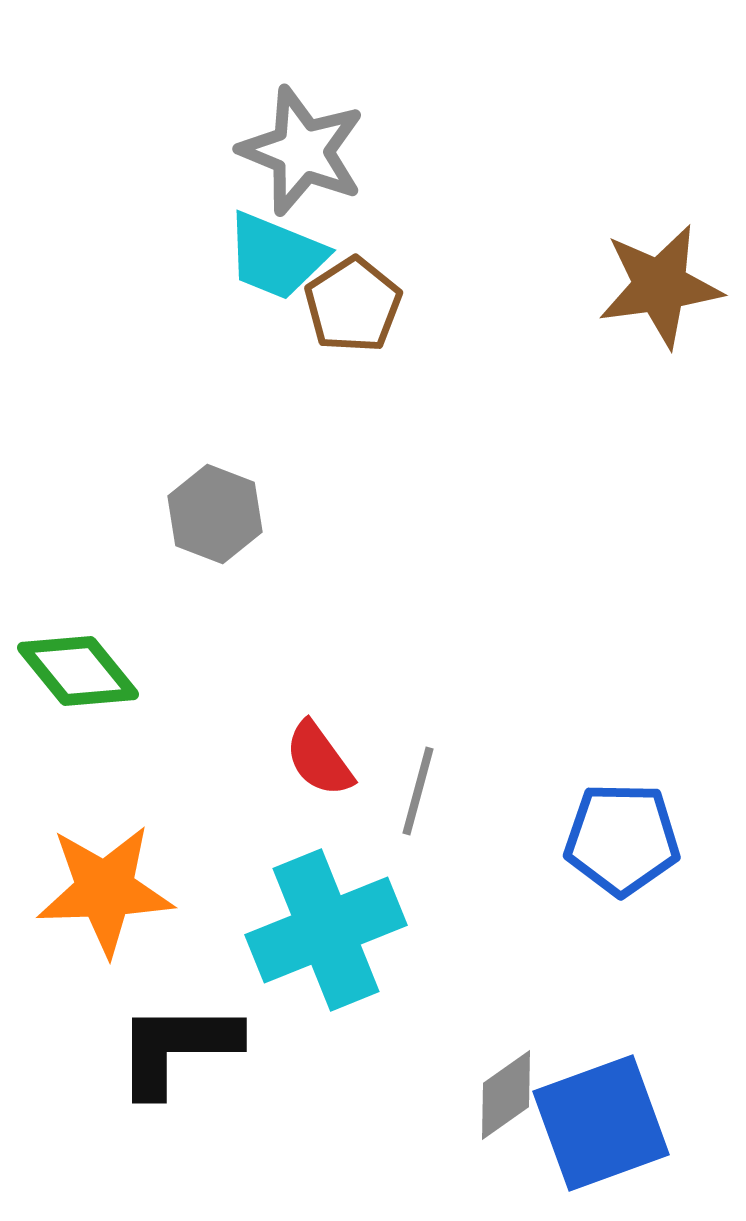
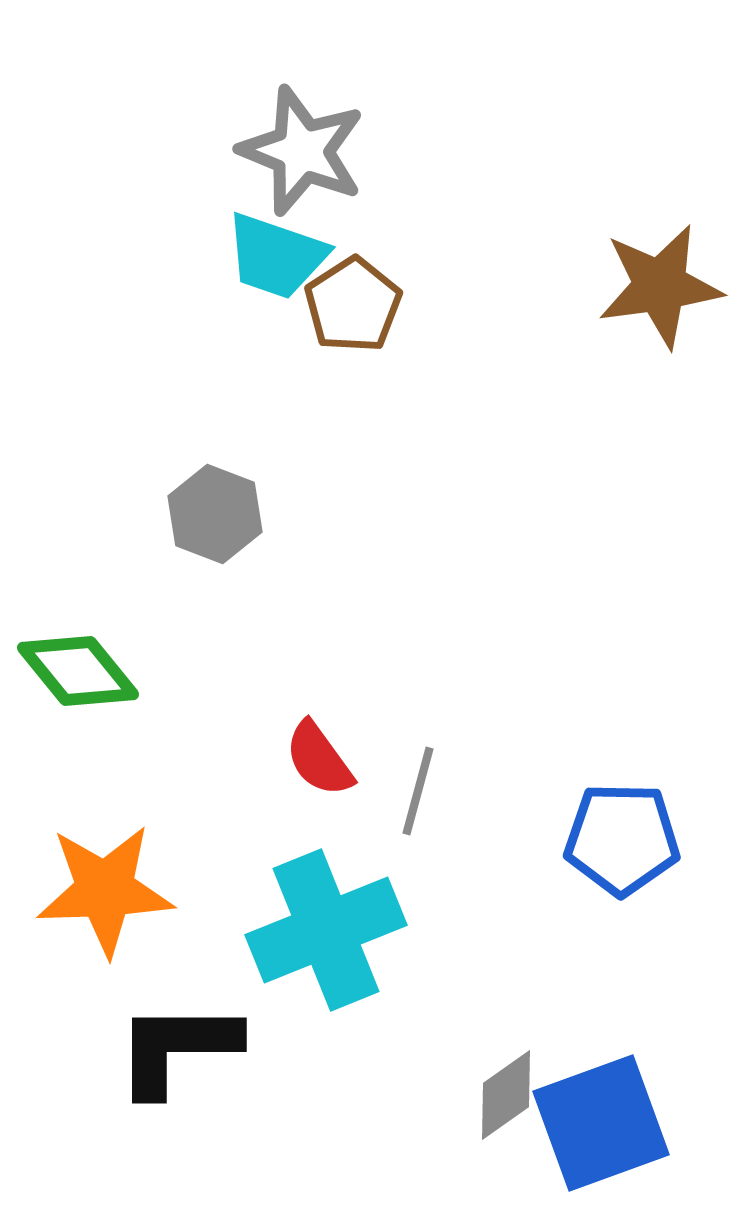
cyan trapezoid: rotated 3 degrees counterclockwise
